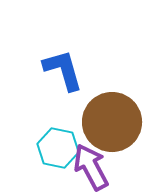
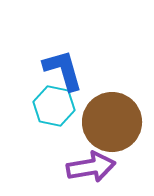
cyan hexagon: moved 4 px left, 42 px up
purple arrow: rotated 108 degrees clockwise
